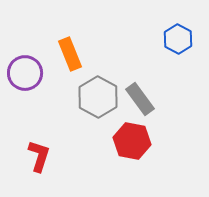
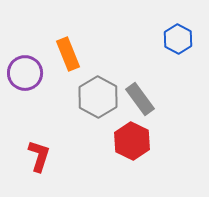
orange rectangle: moved 2 px left
red hexagon: rotated 15 degrees clockwise
